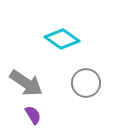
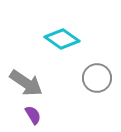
gray circle: moved 11 px right, 5 px up
